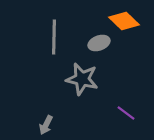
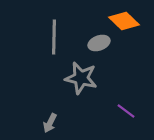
gray star: moved 1 px left, 1 px up
purple line: moved 2 px up
gray arrow: moved 4 px right, 2 px up
